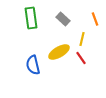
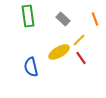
green rectangle: moved 3 px left, 2 px up
yellow line: moved 3 px left, 1 px down; rotated 32 degrees clockwise
blue semicircle: moved 2 px left, 2 px down
